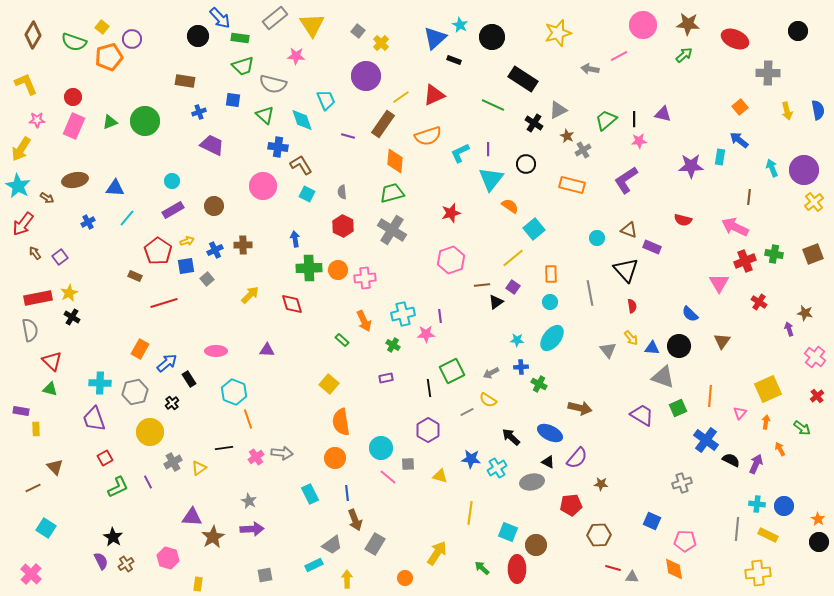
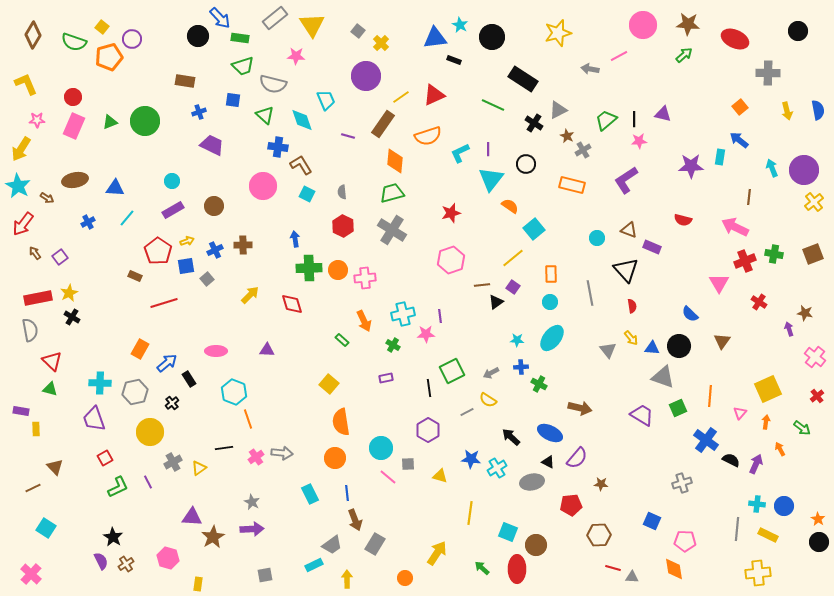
blue triangle at (435, 38): rotated 35 degrees clockwise
gray star at (249, 501): moved 3 px right, 1 px down
